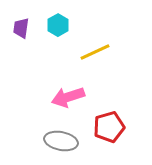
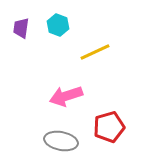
cyan hexagon: rotated 10 degrees counterclockwise
pink arrow: moved 2 px left, 1 px up
